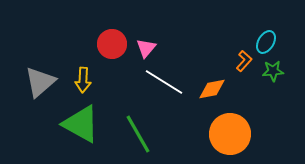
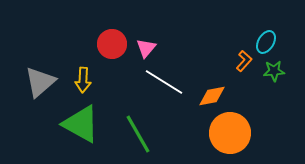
green star: moved 1 px right
orange diamond: moved 7 px down
orange circle: moved 1 px up
